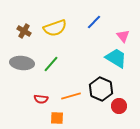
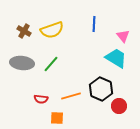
blue line: moved 2 px down; rotated 42 degrees counterclockwise
yellow semicircle: moved 3 px left, 2 px down
